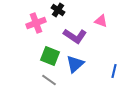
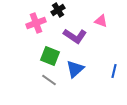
black cross: rotated 24 degrees clockwise
blue triangle: moved 5 px down
